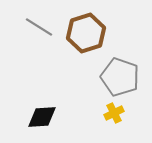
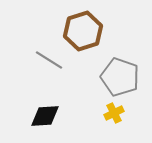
gray line: moved 10 px right, 33 px down
brown hexagon: moved 3 px left, 2 px up
black diamond: moved 3 px right, 1 px up
